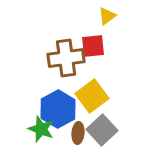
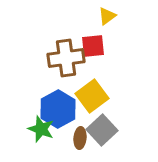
brown ellipse: moved 2 px right, 5 px down
